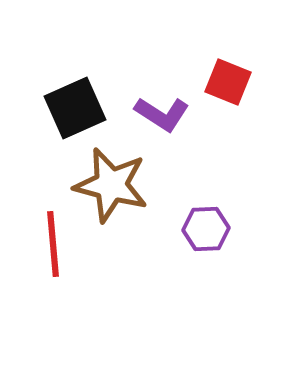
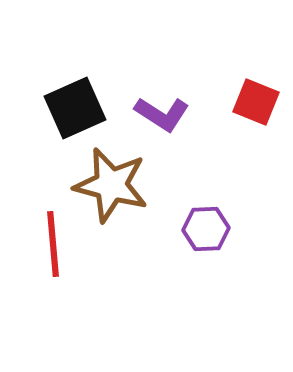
red square: moved 28 px right, 20 px down
